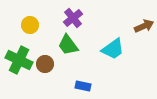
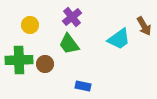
purple cross: moved 1 px left, 1 px up
brown arrow: rotated 84 degrees clockwise
green trapezoid: moved 1 px right, 1 px up
cyan trapezoid: moved 6 px right, 10 px up
green cross: rotated 28 degrees counterclockwise
